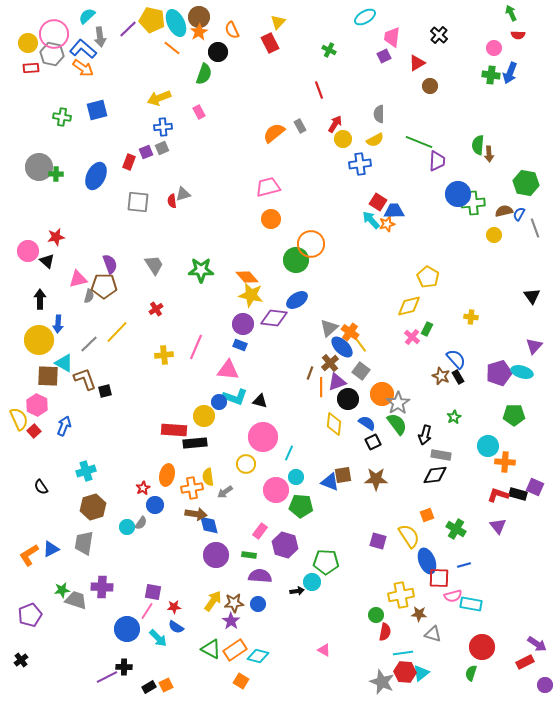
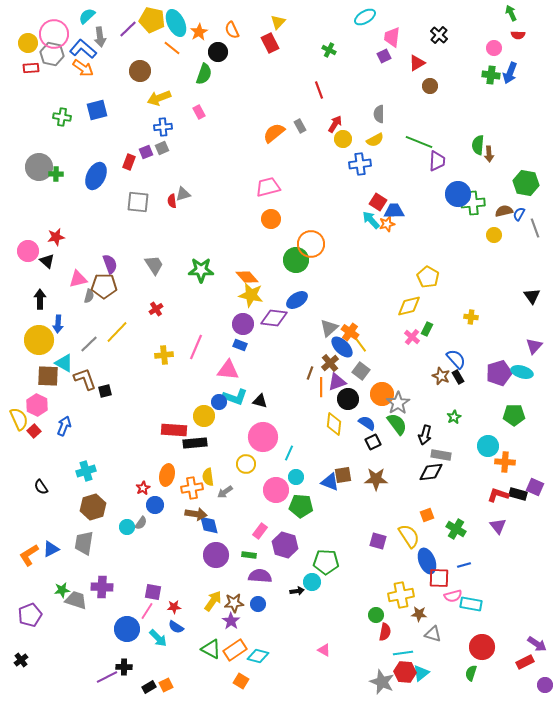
brown circle at (199, 17): moved 59 px left, 54 px down
black diamond at (435, 475): moved 4 px left, 3 px up
